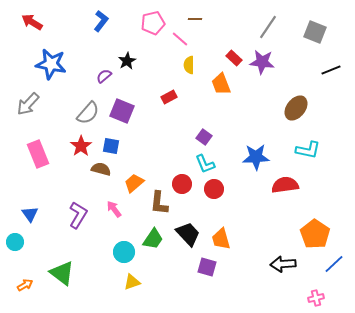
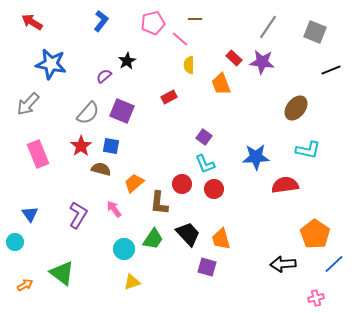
cyan circle at (124, 252): moved 3 px up
